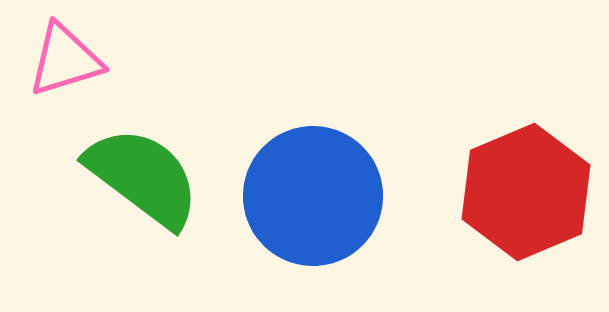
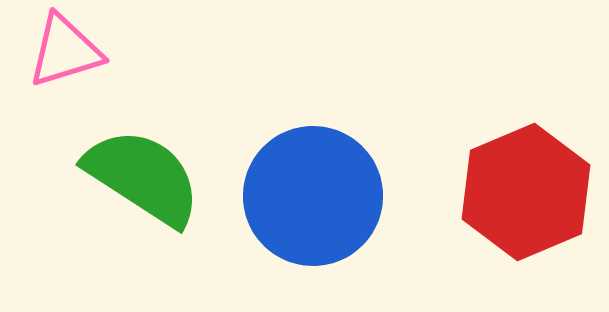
pink triangle: moved 9 px up
green semicircle: rotated 4 degrees counterclockwise
